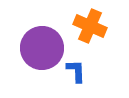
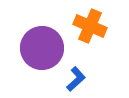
blue L-shape: moved 8 px down; rotated 50 degrees clockwise
